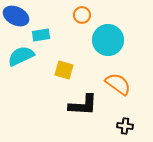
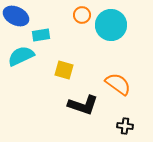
cyan circle: moved 3 px right, 15 px up
black L-shape: rotated 16 degrees clockwise
